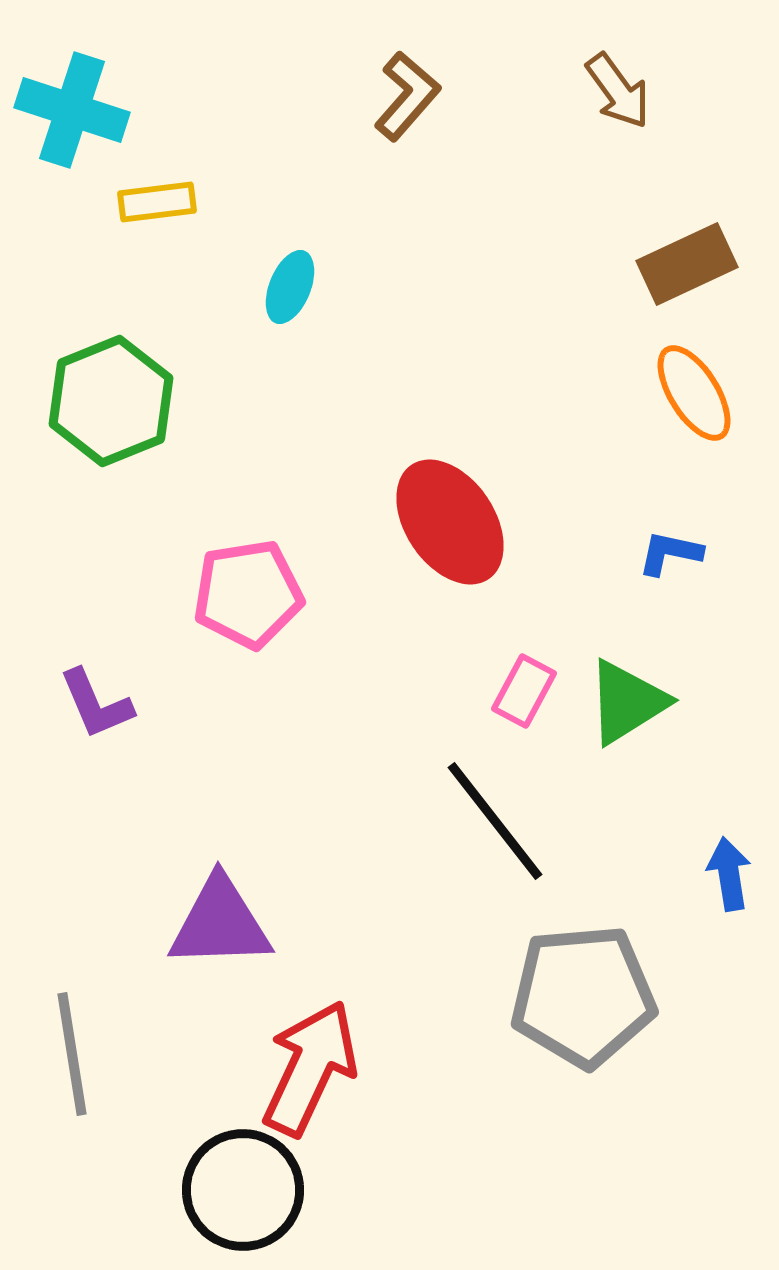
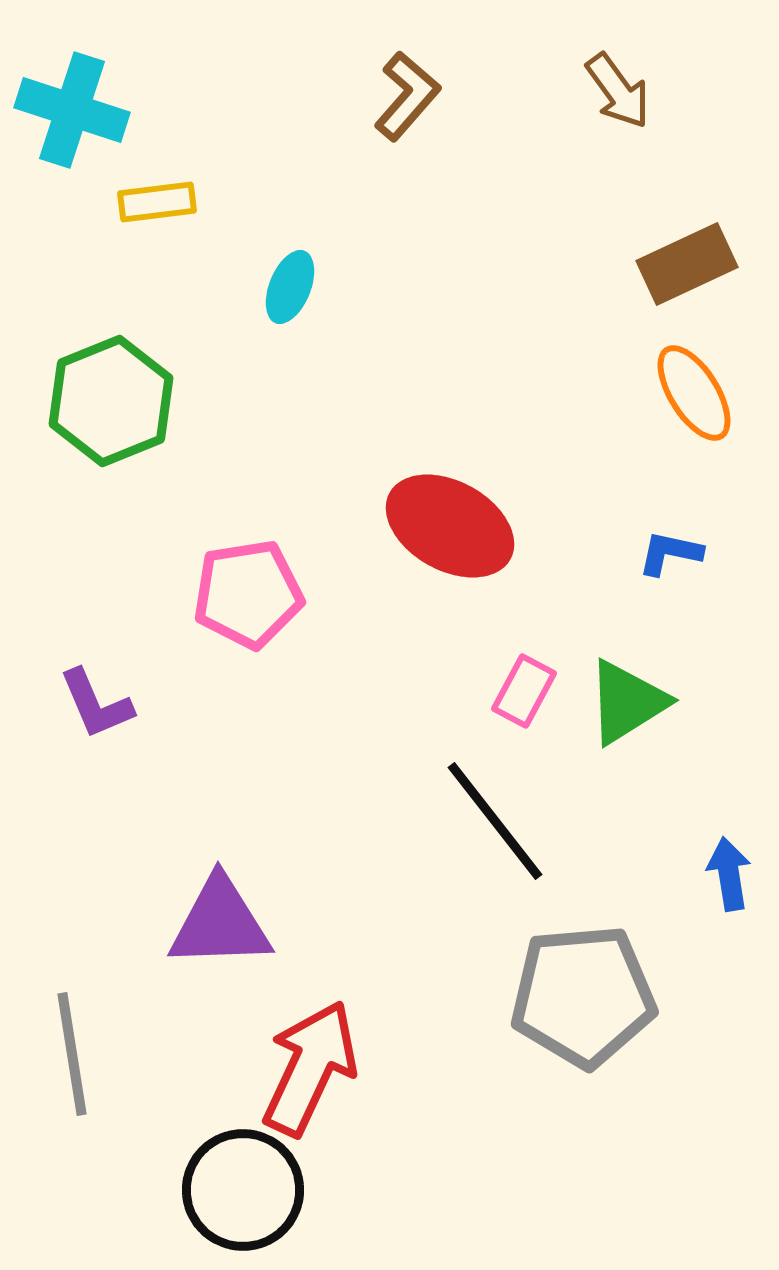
red ellipse: moved 4 px down; rotated 27 degrees counterclockwise
